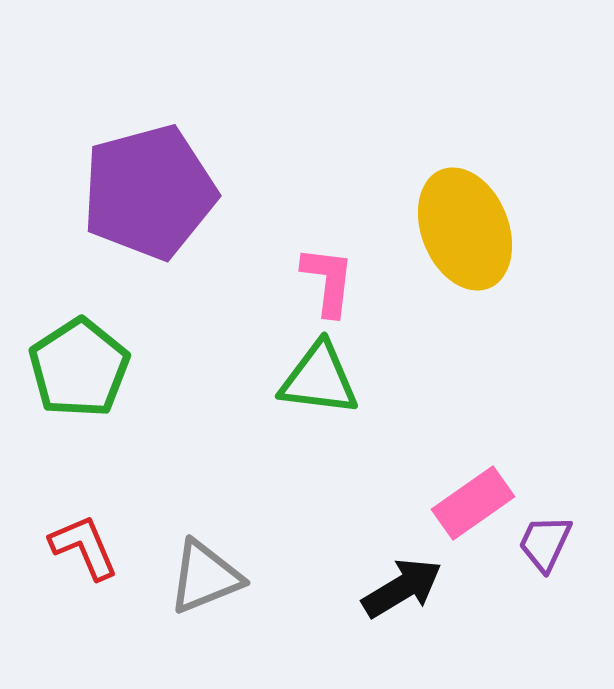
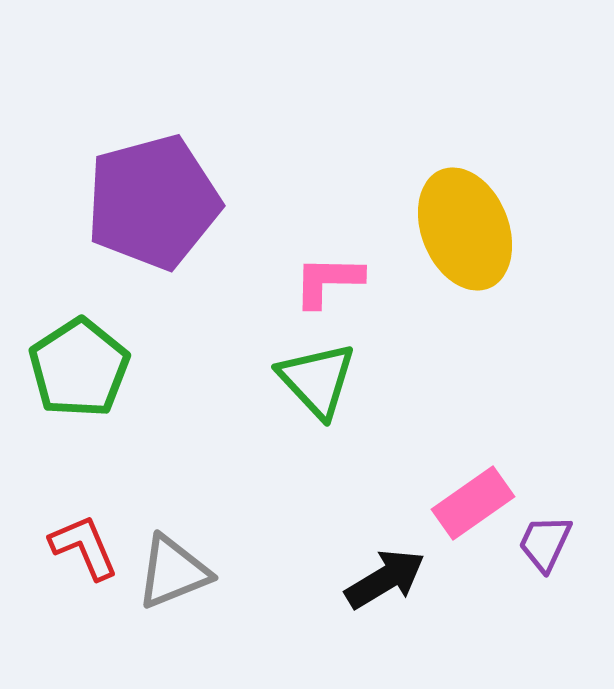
purple pentagon: moved 4 px right, 10 px down
pink L-shape: rotated 96 degrees counterclockwise
green triangle: moved 2 px left, 1 px down; rotated 40 degrees clockwise
gray triangle: moved 32 px left, 5 px up
black arrow: moved 17 px left, 9 px up
